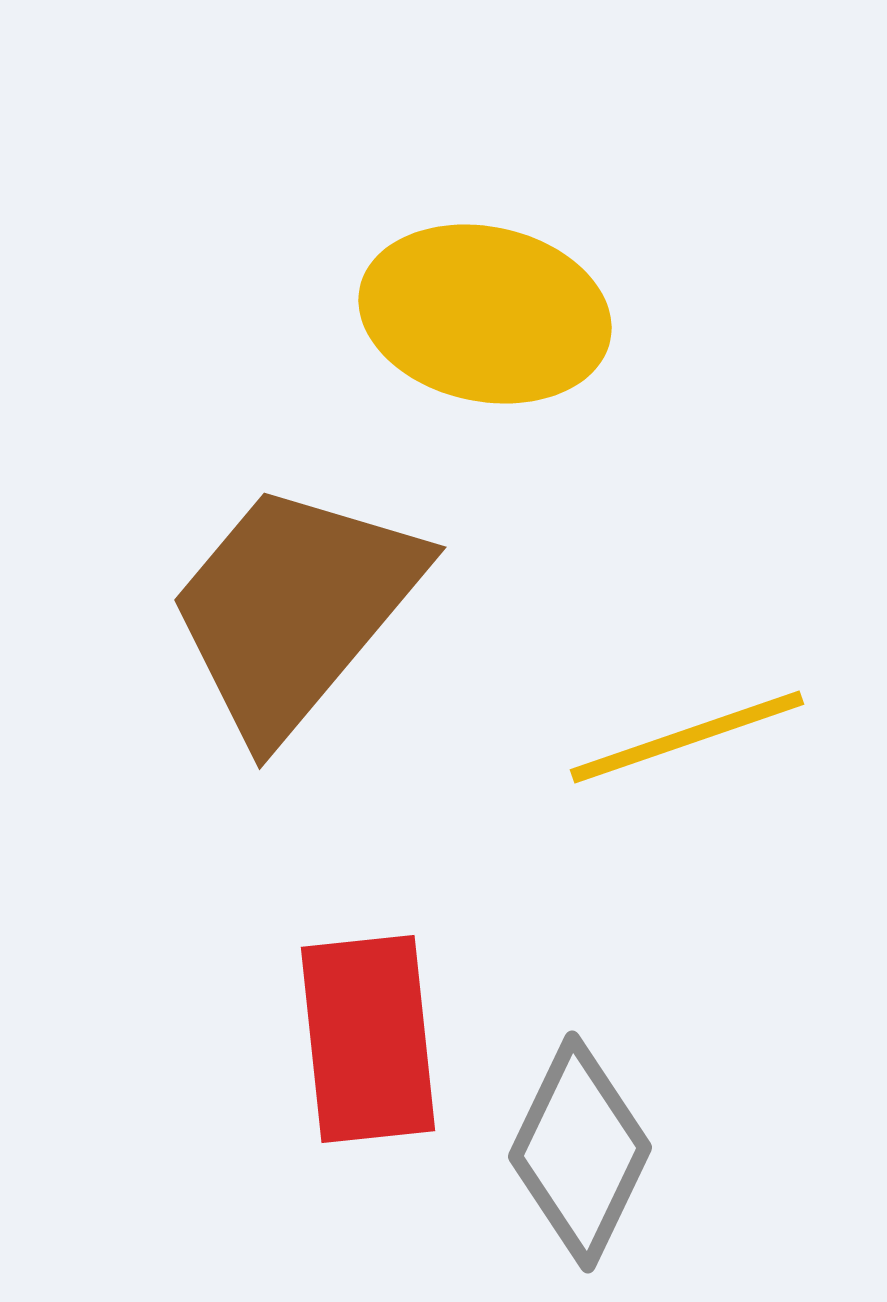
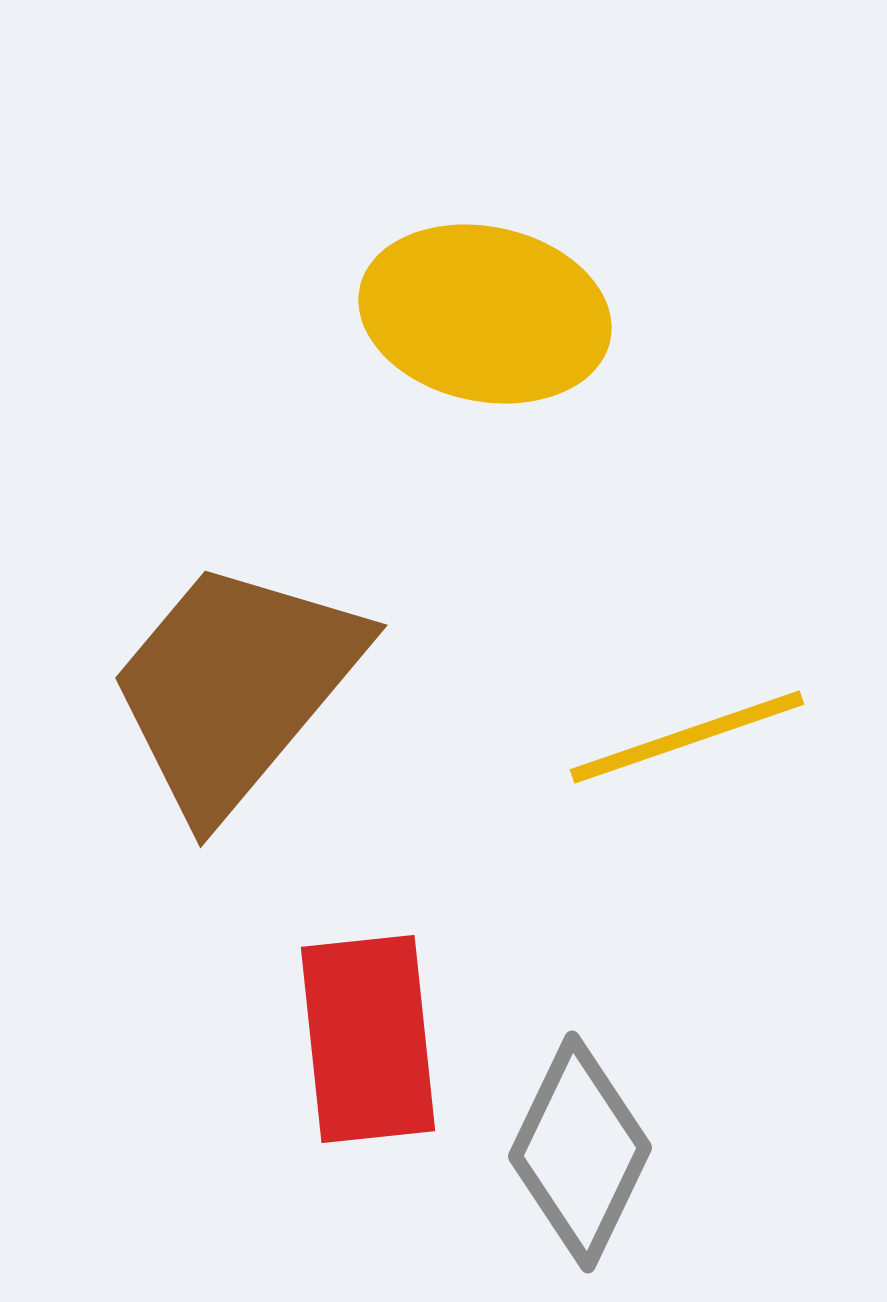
brown trapezoid: moved 59 px left, 78 px down
